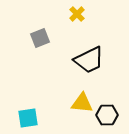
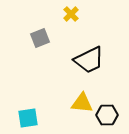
yellow cross: moved 6 px left
